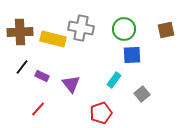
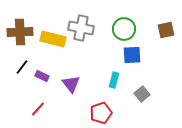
cyan rectangle: rotated 21 degrees counterclockwise
